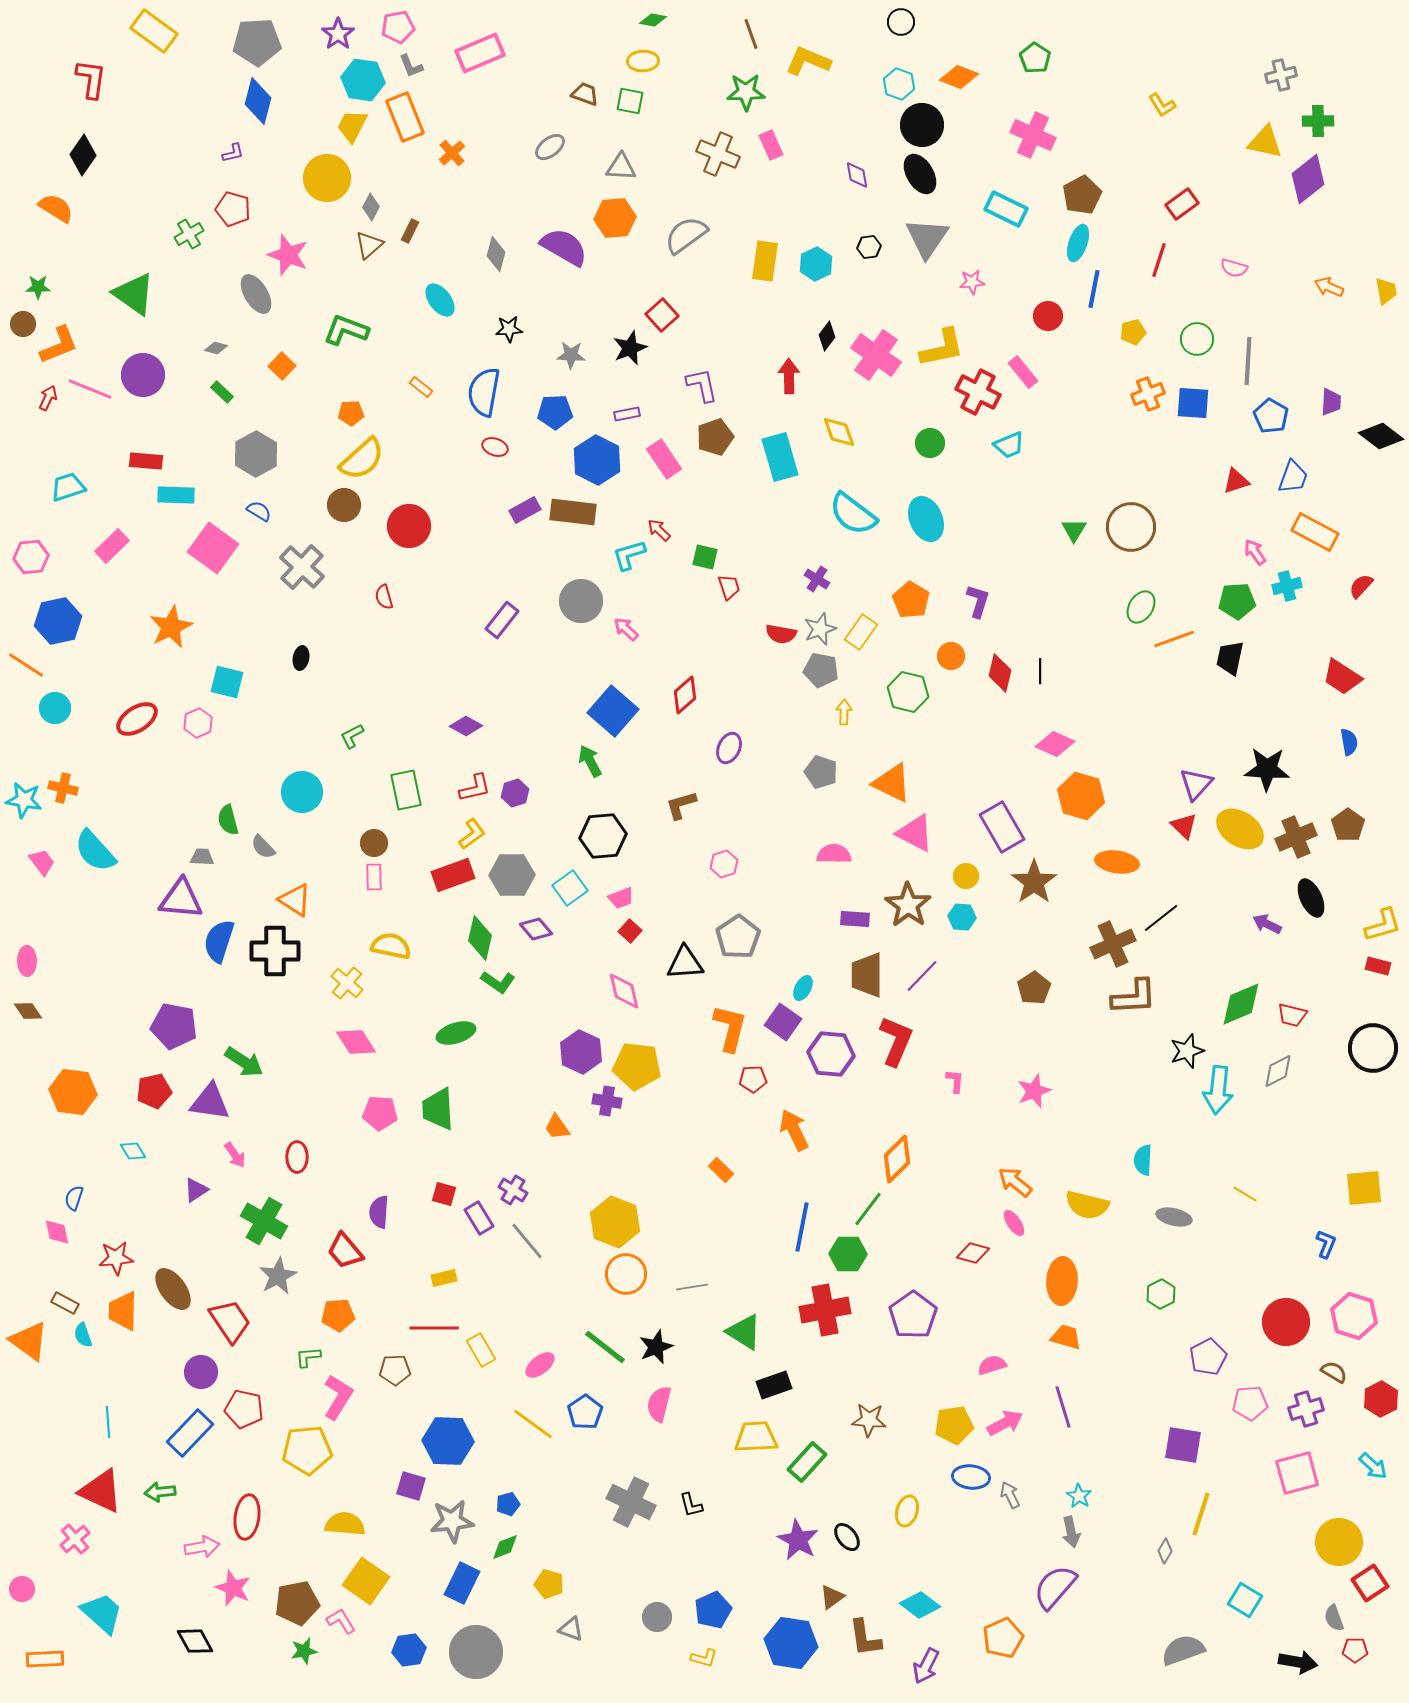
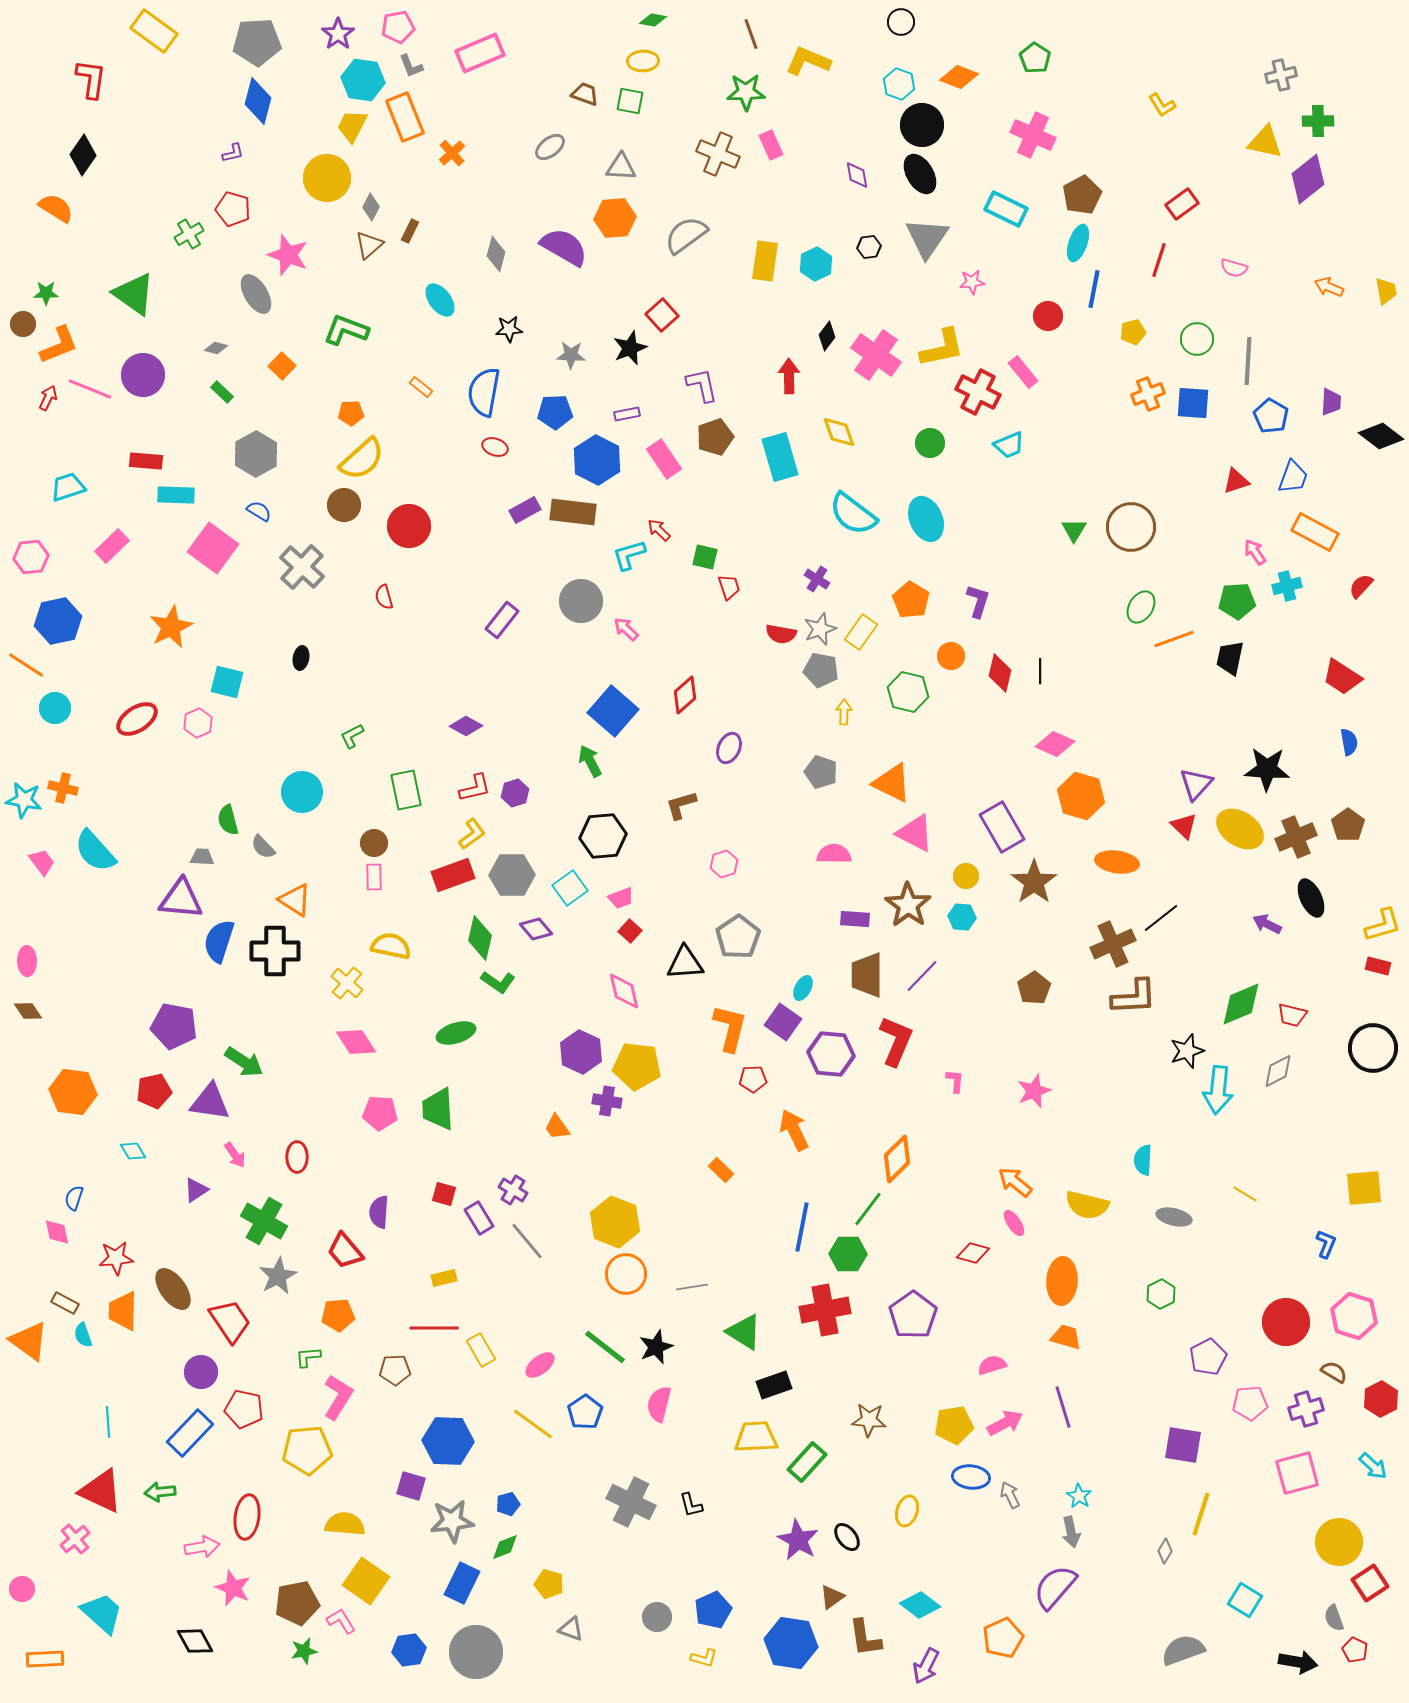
green star at (38, 287): moved 8 px right, 6 px down
red pentagon at (1355, 1650): rotated 25 degrees clockwise
